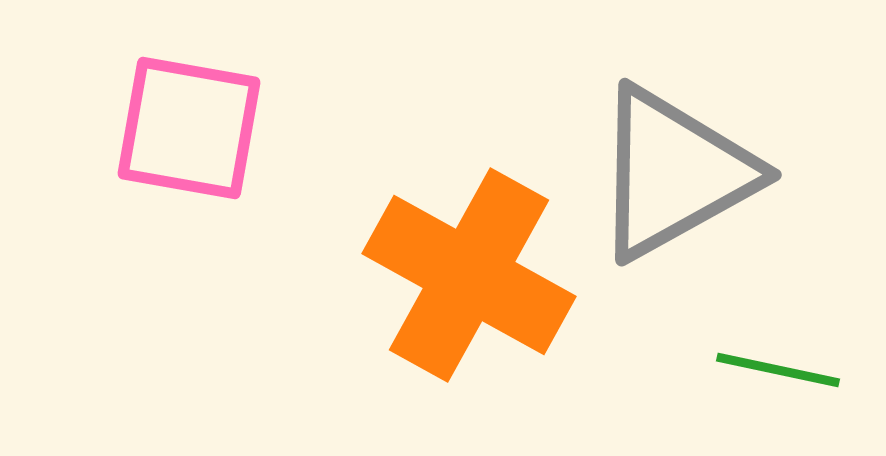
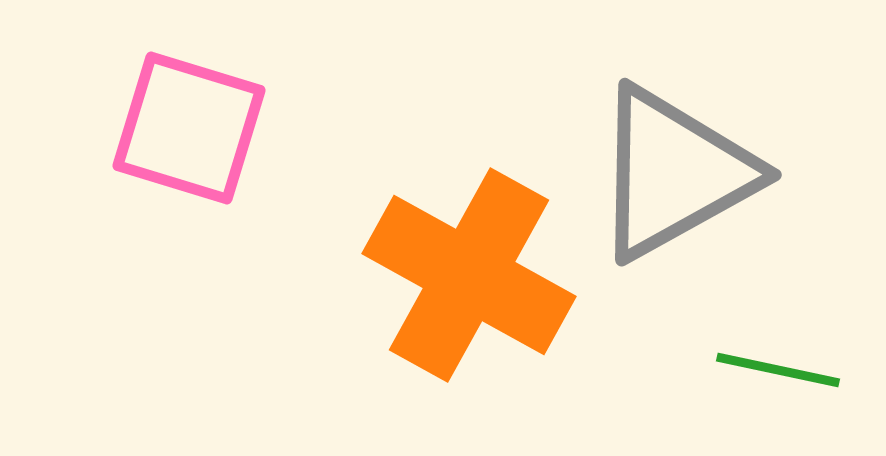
pink square: rotated 7 degrees clockwise
